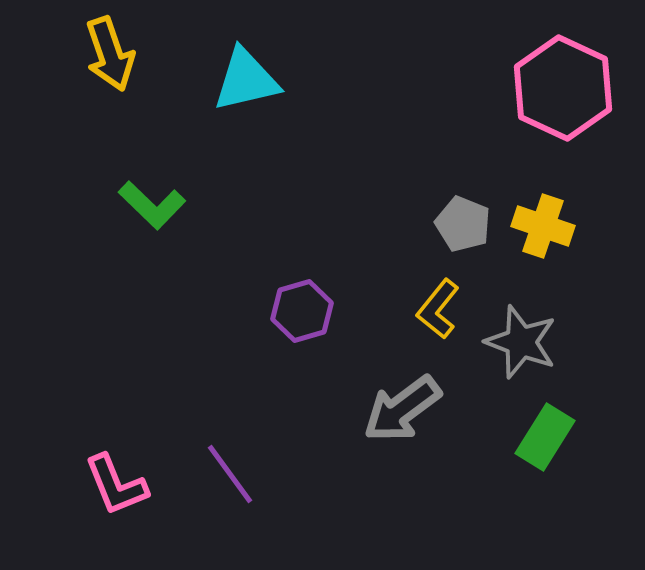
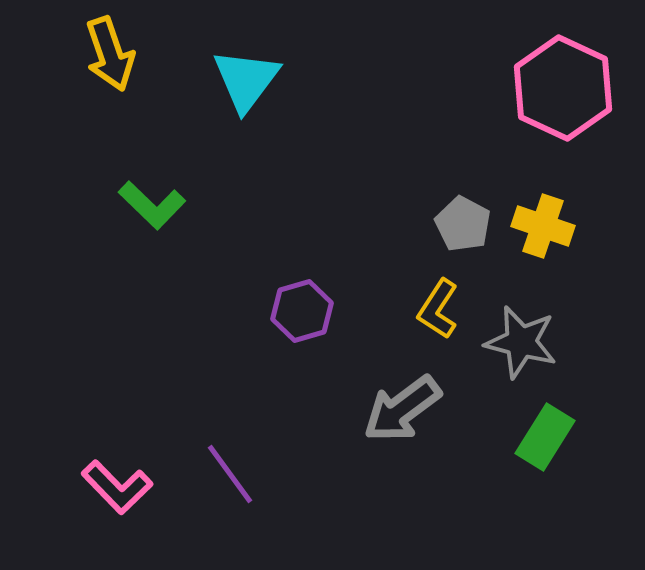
cyan triangle: rotated 40 degrees counterclockwise
gray pentagon: rotated 6 degrees clockwise
yellow L-shape: rotated 6 degrees counterclockwise
gray star: rotated 6 degrees counterclockwise
pink L-shape: moved 1 px right, 2 px down; rotated 22 degrees counterclockwise
